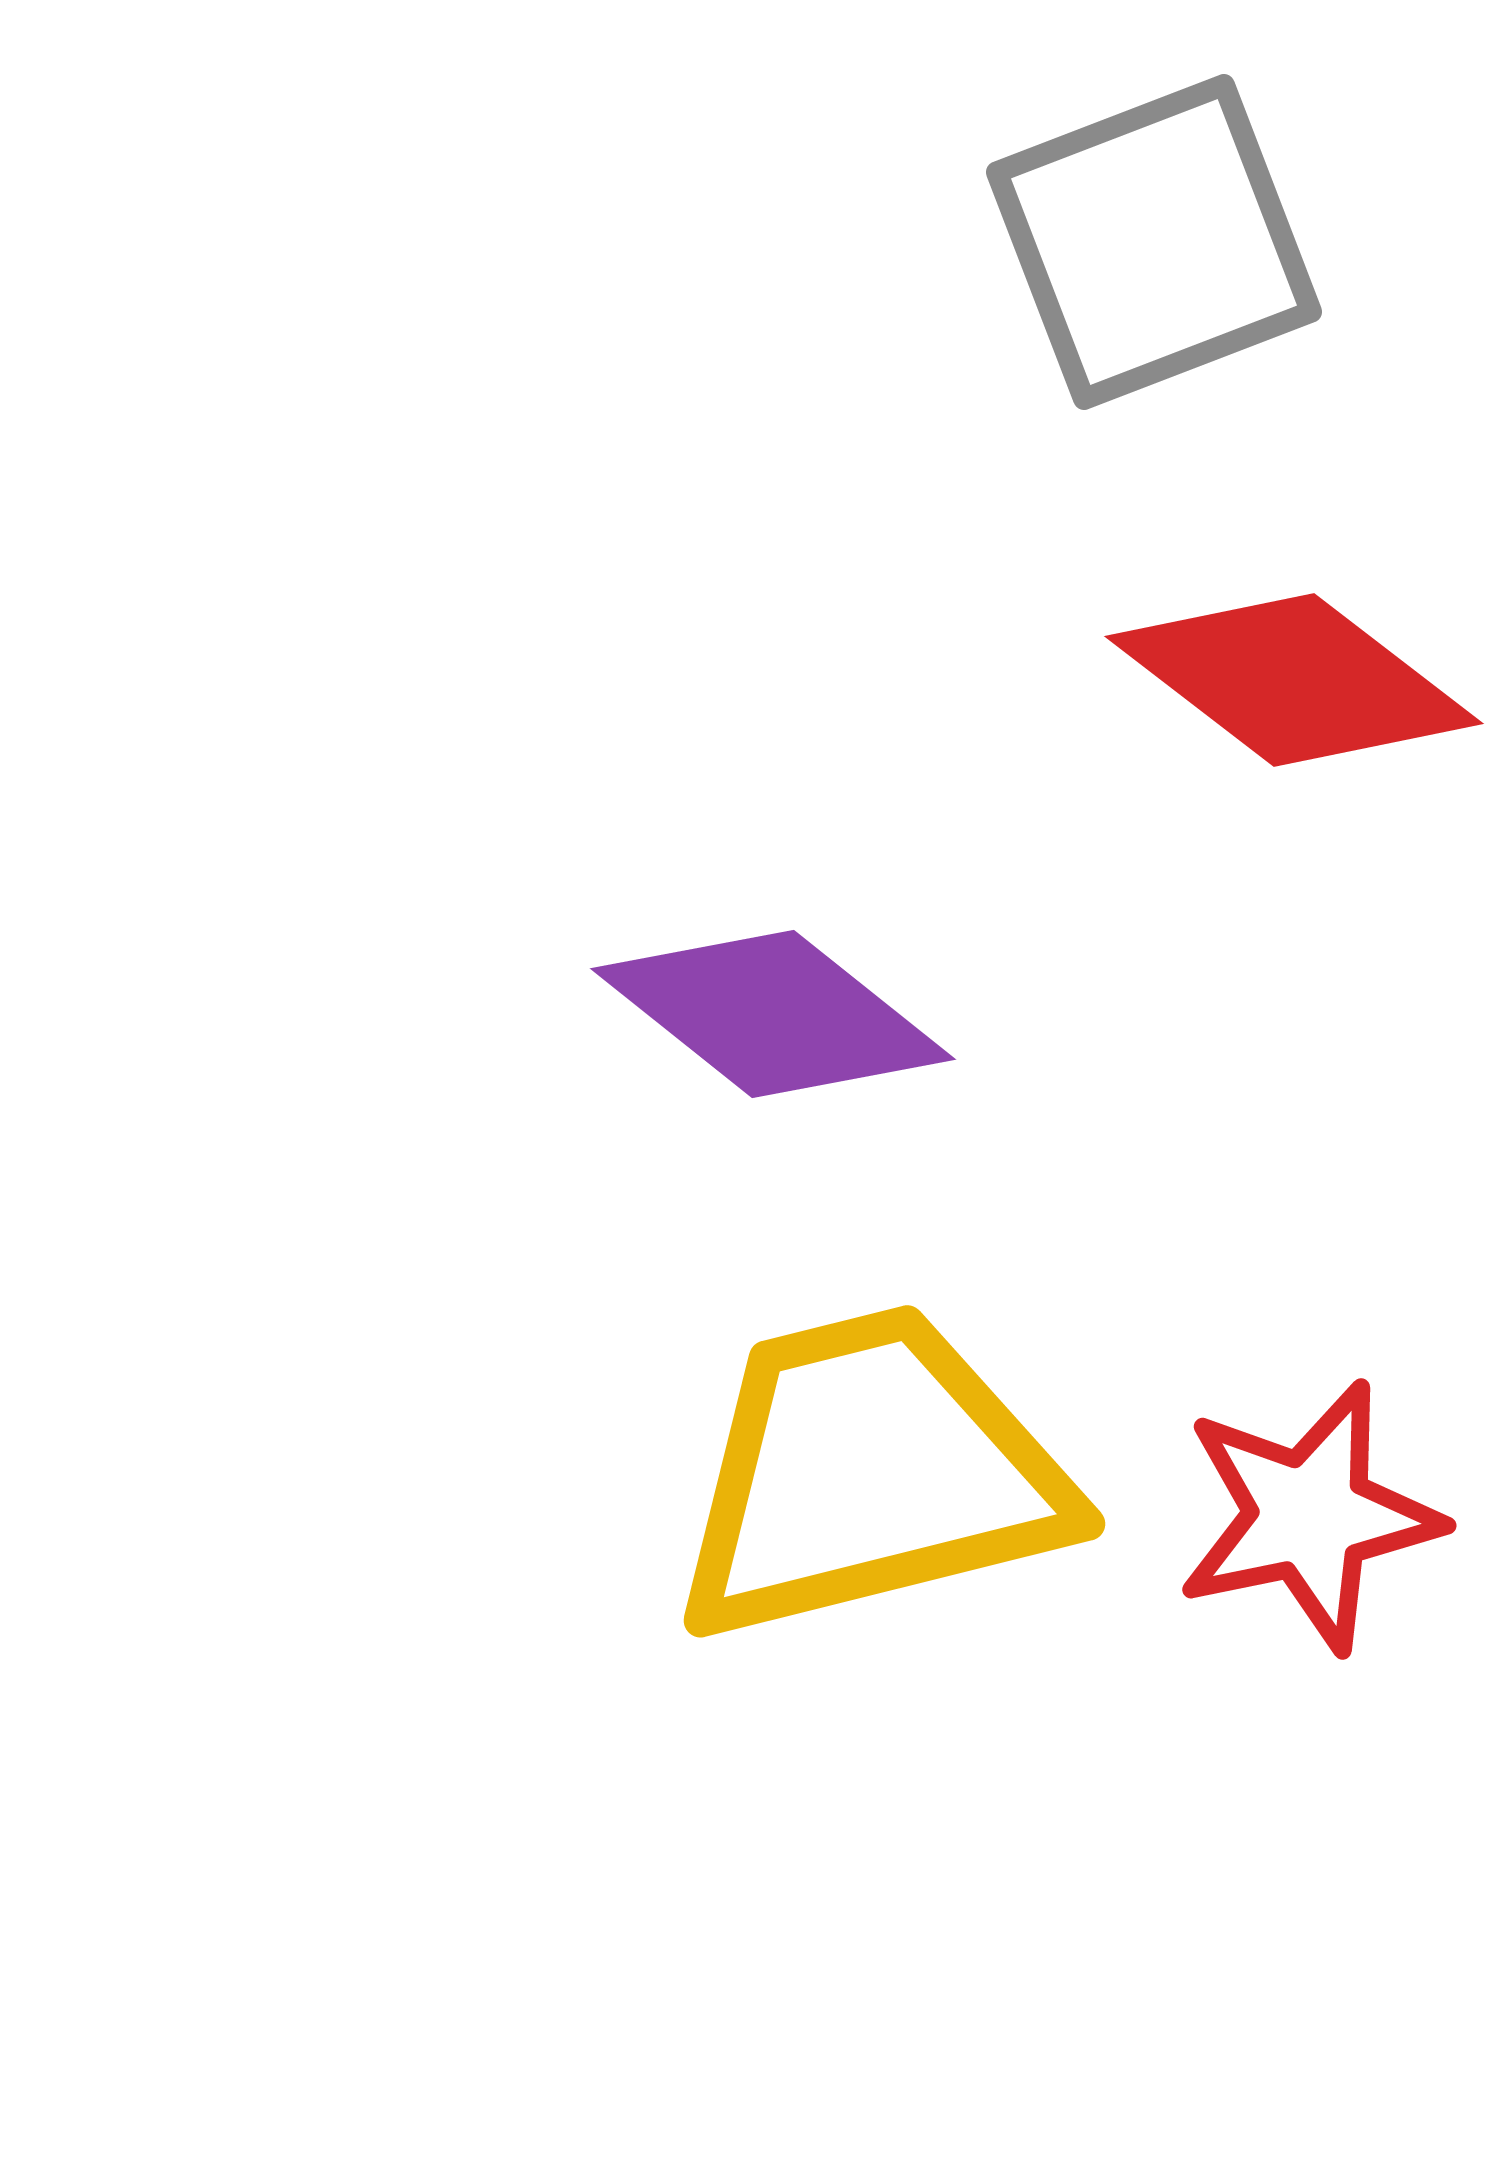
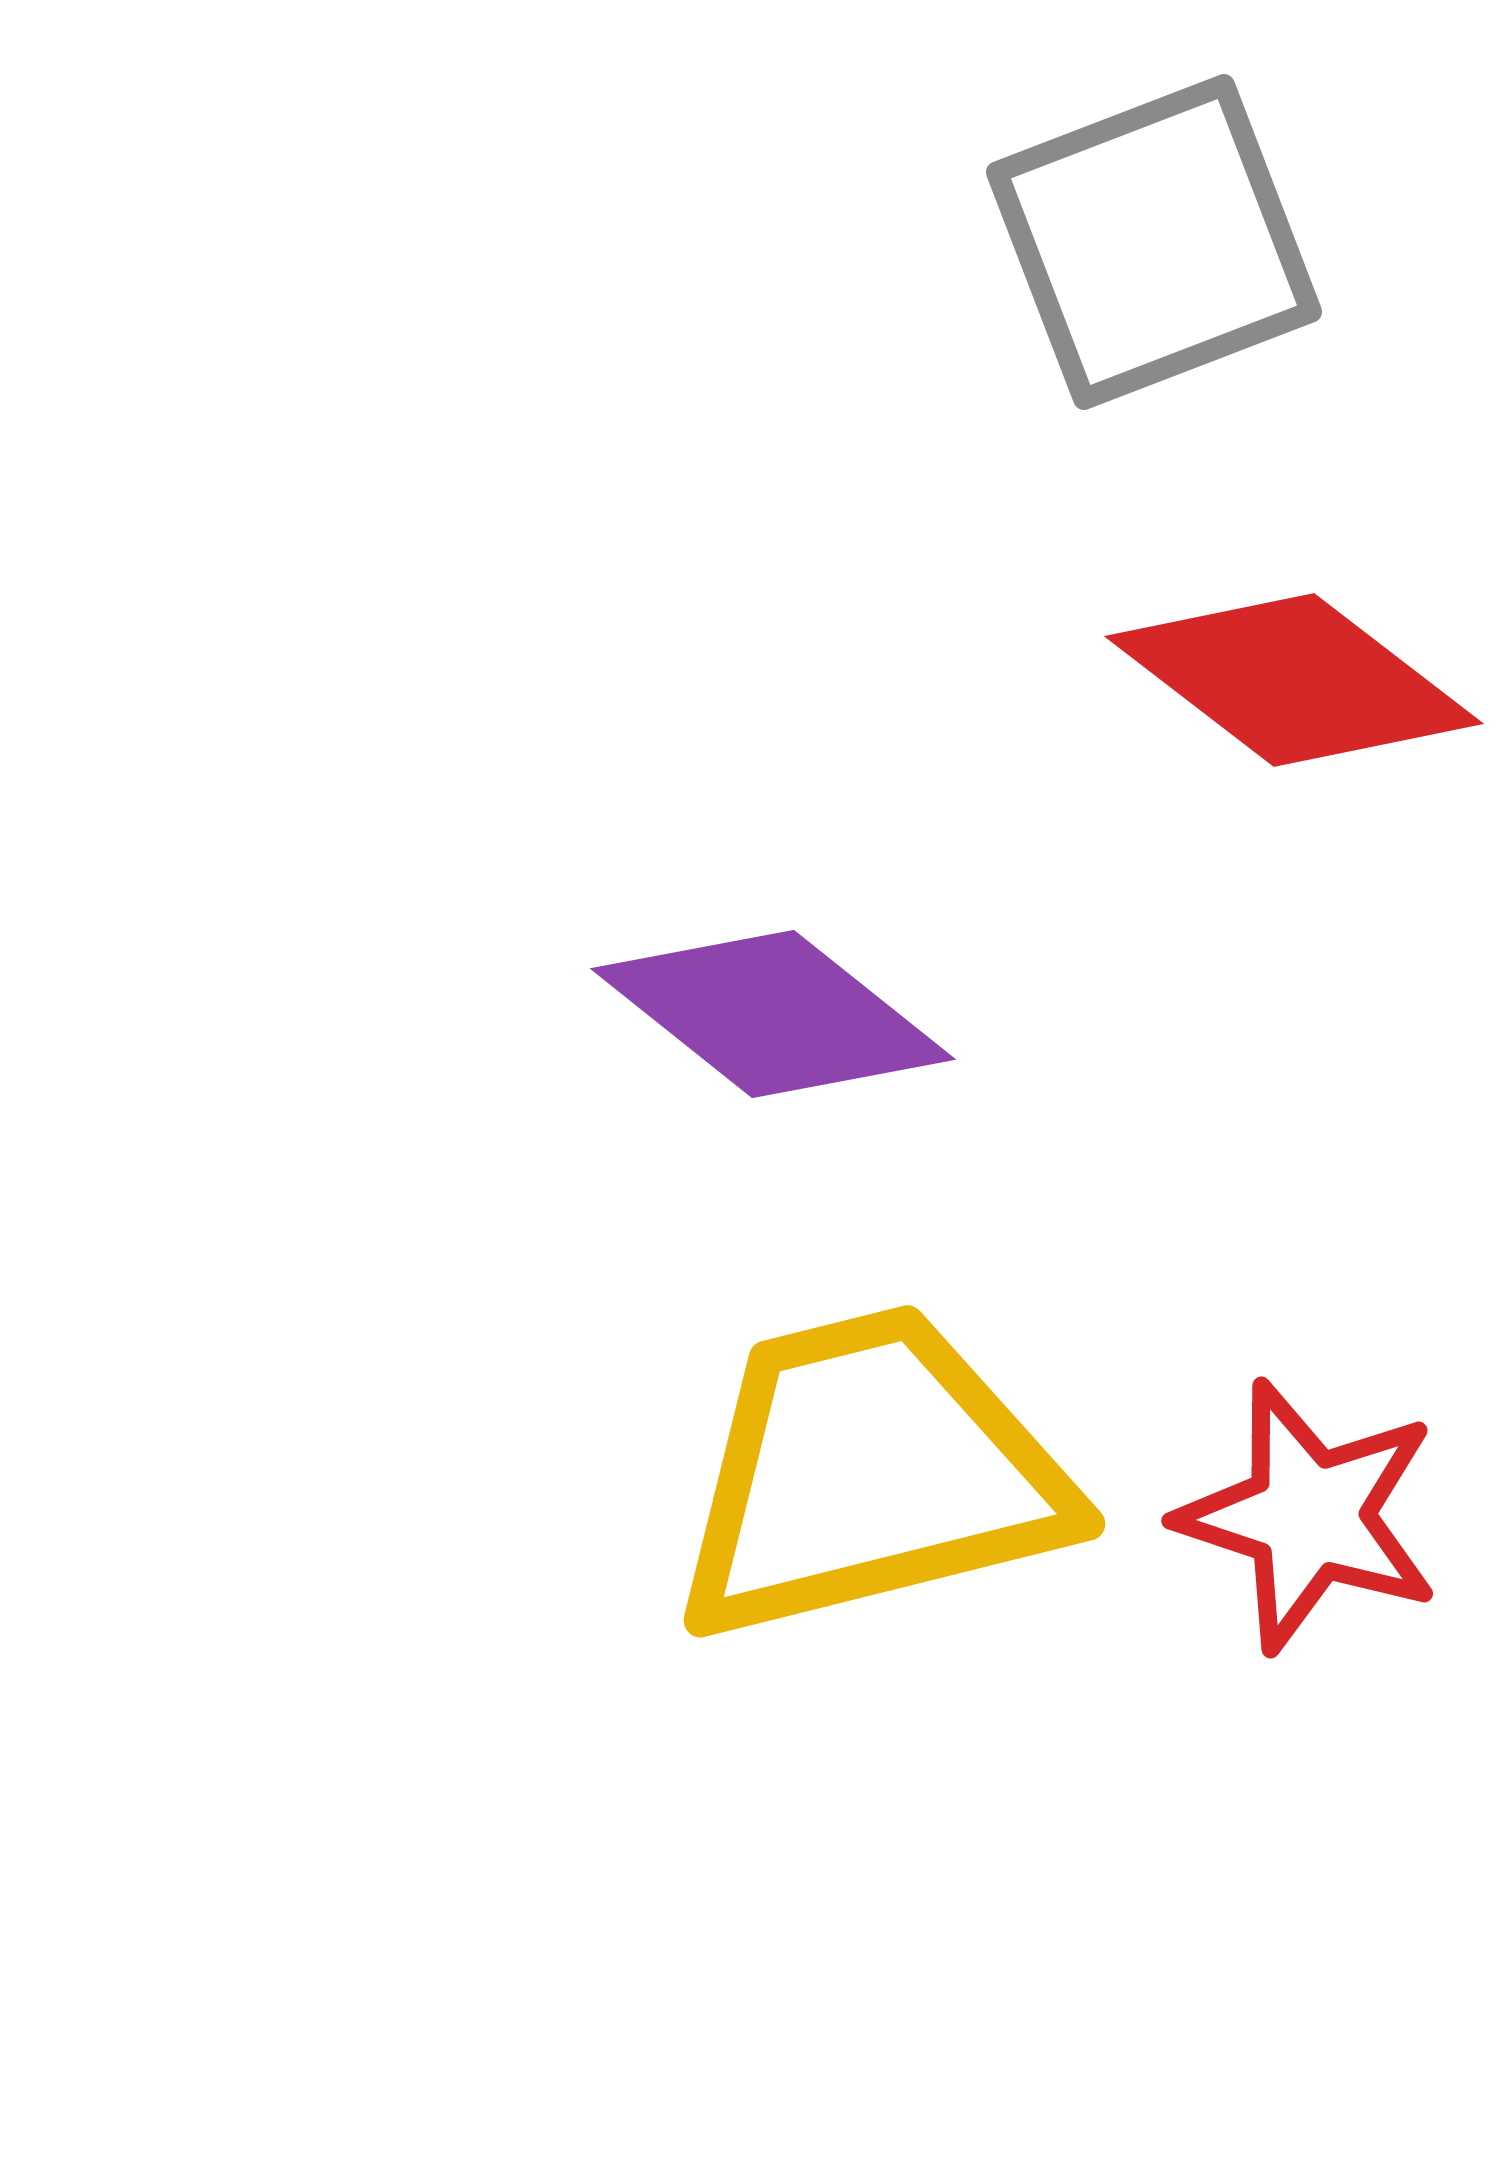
red star: rotated 30 degrees clockwise
